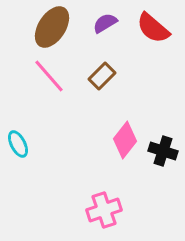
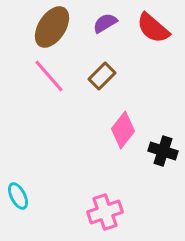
pink diamond: moved 2 px left, 10 px up
cyan ellipse: moved 52 px down
pink cross: moved 1 px right, 2 px down
